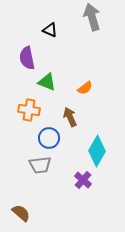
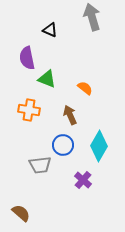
green triangle: moved 3 px up
orange semicircle: rotated 105 degrees counterclockwise
brown arrow: moved 2 px up
blue circle: moved 14 px right, 7 px down
cyan diamond: moved 2 px right, 5 px up
